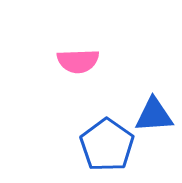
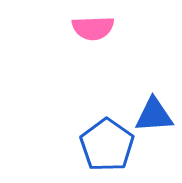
pink semicircle: moved 15 px right, 33 px up
